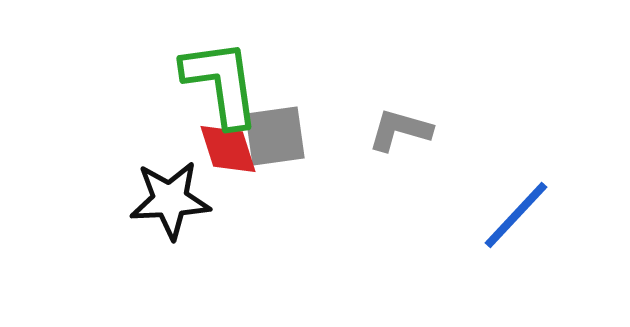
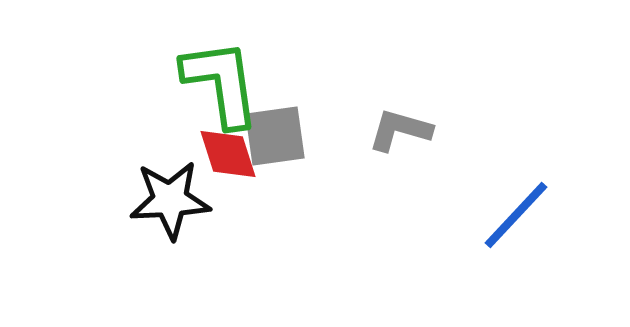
red diamond: moved 5 px down
